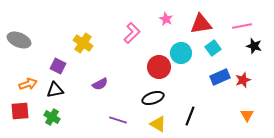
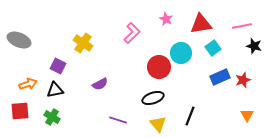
yellow triangle: rotated 18 degrees clockwise
